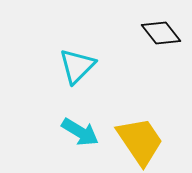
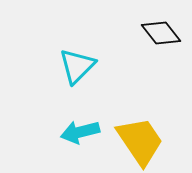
cyan arrow: rotated 135 degrees clockwise
